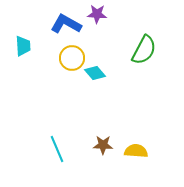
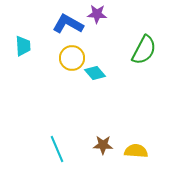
blue L-shape: moved 2 px right
